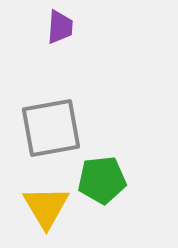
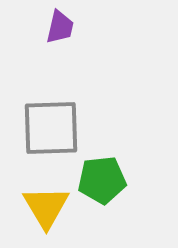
purple trapezoid: rotated 9 degrees clockwise
gray square: rotated 8 degrees clockwise
